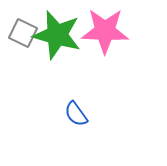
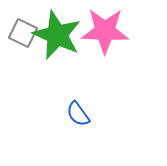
green star: rotated 9 degrees clockwise
blue semicircle: moved 2 px right
